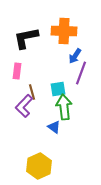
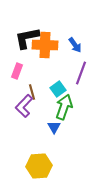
orange cross: moved 19 px left, 14 px down
black L-shape: moved 1 px right
blue arrow: moved 11 px up; rotated 70 degrees counterclockwise
pink rectangle: rotated 14 degrees clockwise
cyan square: rotated 28 degrees counterclockwise
green arrow: rotated 25 degrees clockwise
blue triangle: rotated 24 degrees clockwise
yellow hexagon: rotated 20 degrees clockwise
